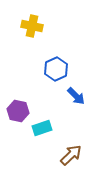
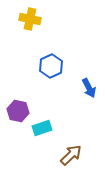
yellow cross: moved 2 px left, 7 px up
blue hexagon: moved 5 px left, 3 px up
blue arrow: moved 13 px right, 8 px up; rotated 18 degrees clockwise
